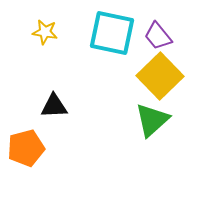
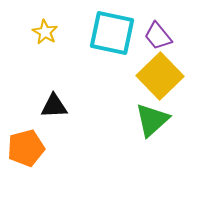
yellow star: rotated 20 degrees clockwise
